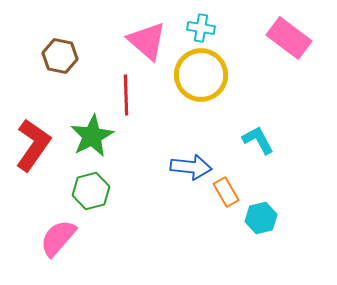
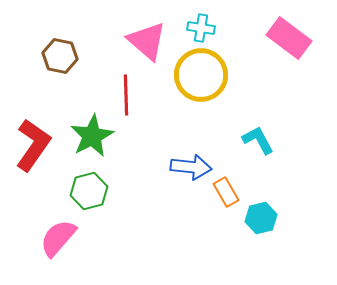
green hexagon: moved 2 px left
